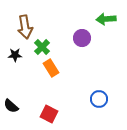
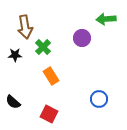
green cross: moved 1 px right
orange rectangle: moved 8 px down
black semicircle: moved 2 px right, 4 px up
